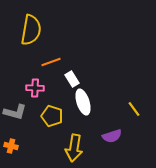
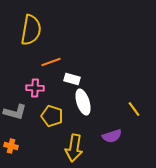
white rectangle: rotated 42 degrees counterclockwise
